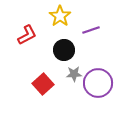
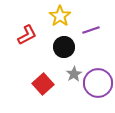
black circle: moved 3 px up
gray star: rotated 28 degrees counterclockwise
